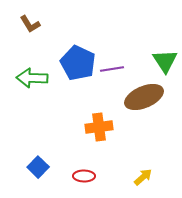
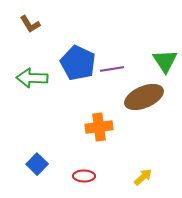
blue square: moved 1 px left, 3 px up
